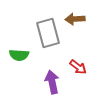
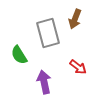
brown arrow: rotated 66 degrees counterclockwise
green semicircle: rotated 54 degrees clockwise
purple arrow: moved 8 px left
